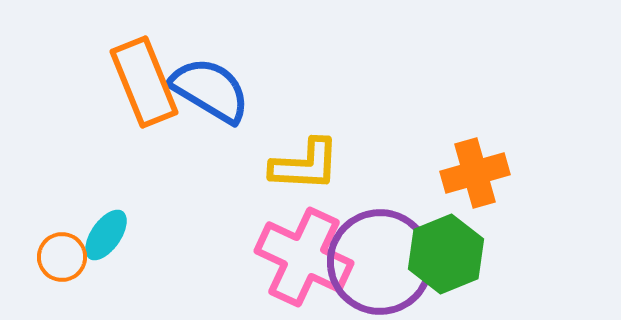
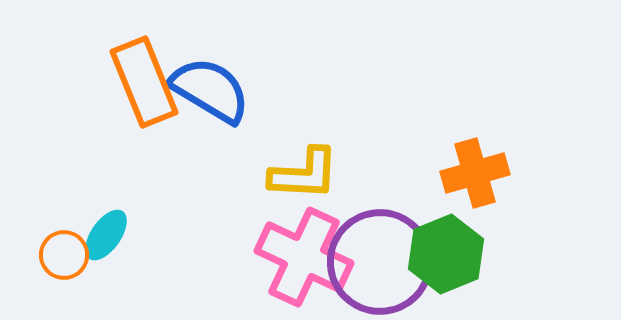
yellow L-shape: moved 1 px left, 9 px down
orange circle: moved 2 px right, 2 px up
